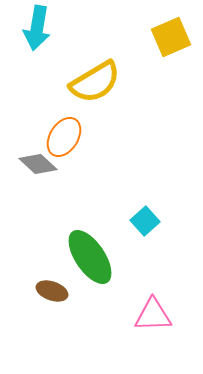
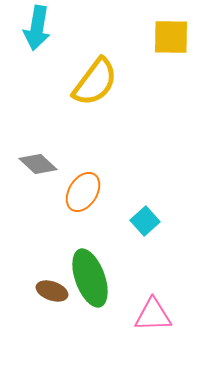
yellow square: rotated 24 degrees clockwise
yellow semicircle: rotated 22 degrees counterclockwise
orange ellipse: moved 19 px right, 55 px down
green ellipse: moved 21 px down; rotated 14 degrees clockwise
